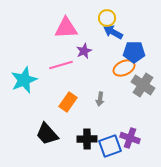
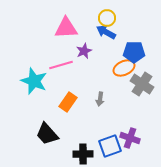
blue arrow: moved 7 px left
cyan star: moved 10 px right, 1 px down; rotated 28 degrees counterclockwise
gray cross: moved 1 px left, 1 px up
black cross: moved 4 px left, 15 px down
